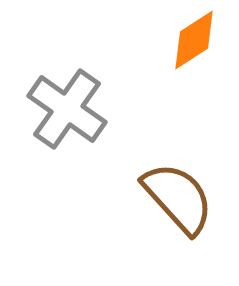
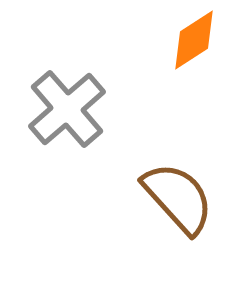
gray cross: rotated 14 degrees clockwise
